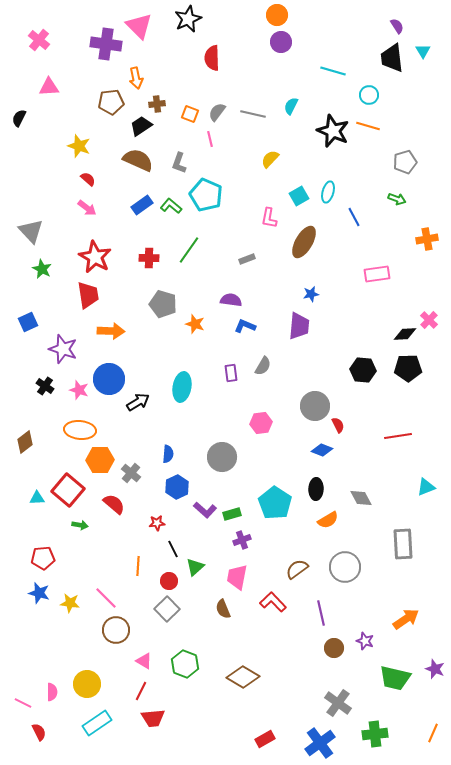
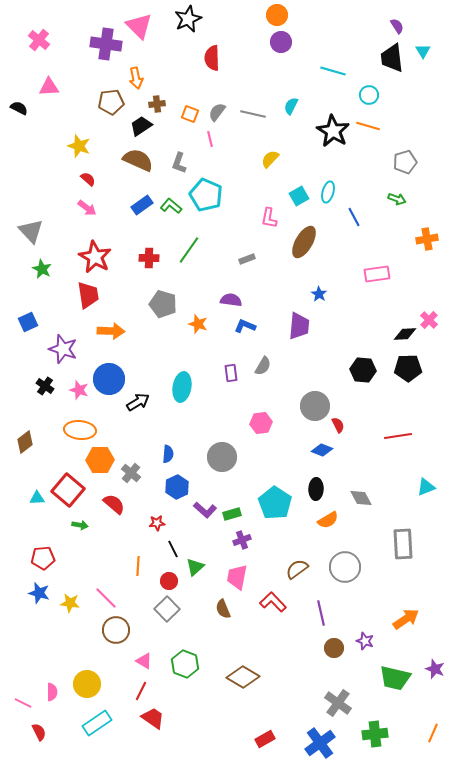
black semicircle at (19, 118): moved 10 px up; rotated 90 degrees clockwise
black star at (333, 131): rotated 8 degrees clockwise
blue star at (311, 294): moved 8 px right; rotated 28 degrees counterclockwise
orange star at (195, 324): moved 3 px right
red trapezoid at (153, 718): rotated 140 degrees counterclockwise
